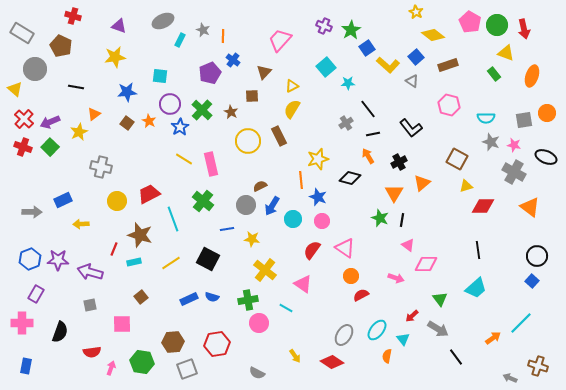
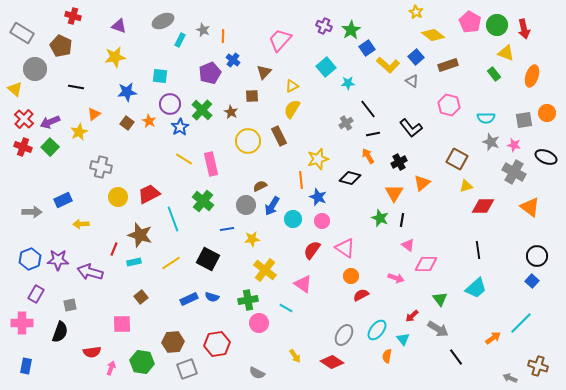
yellow circle at (117, 201): moved 1 px right, 4 px up
yellow star at (252, 239): rotated 14 degrees counterclockwise
gray square at (90, 305): moved 20 px left
